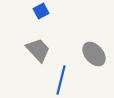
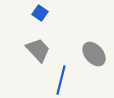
blue square: moved 1 px left, 2 px down; rotated 28 degrees counterclockwise
